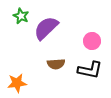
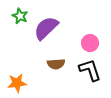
green star: moved 1 px left
pink circle: moved 2 px left, 2 px down
black L-shape: rotated 120 degrees counterclockwise
